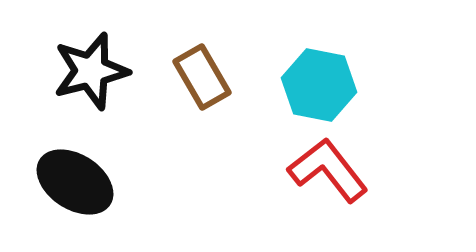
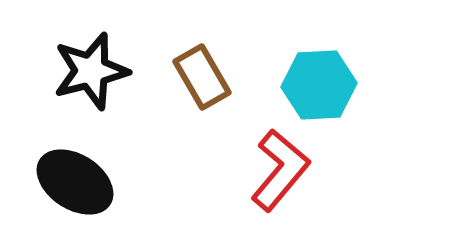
cyan hexagon: rotated 14 degrees counterclockwise
red L-shape: moved 48 px left; rotated 78 degrees clockwise
